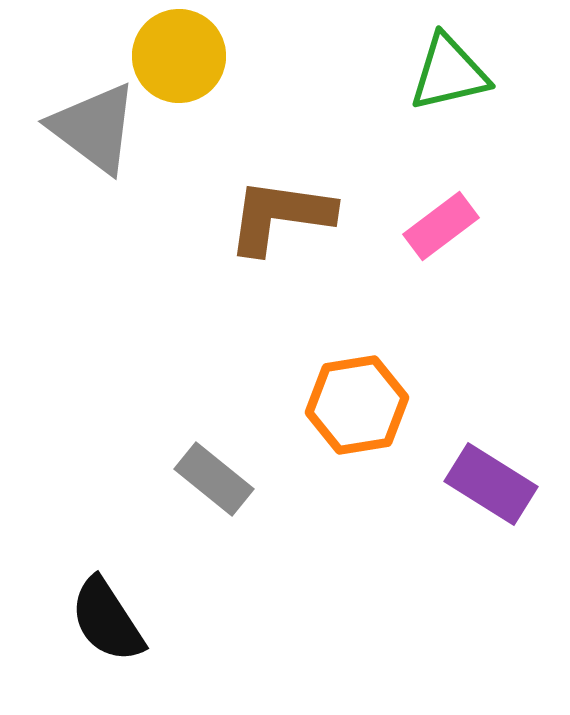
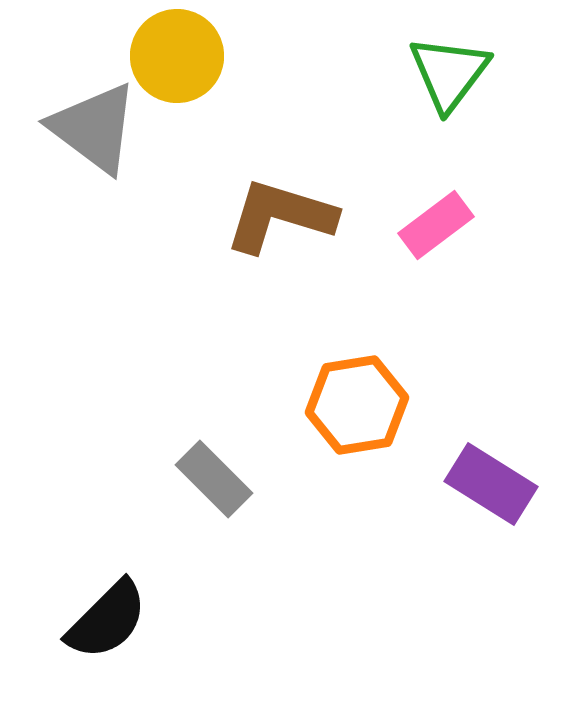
yellow circle: moved 2 px left
green triangle: rotated 40 degrees counterclockwise
brown L-shape: rotated 9 degrees clockwise
pink rectangle: moved 5 px left, 1 px up
gray rectangle: rotated 6 degrees clockwise
black semicircle: rotated 102 degrees counterclockwise
